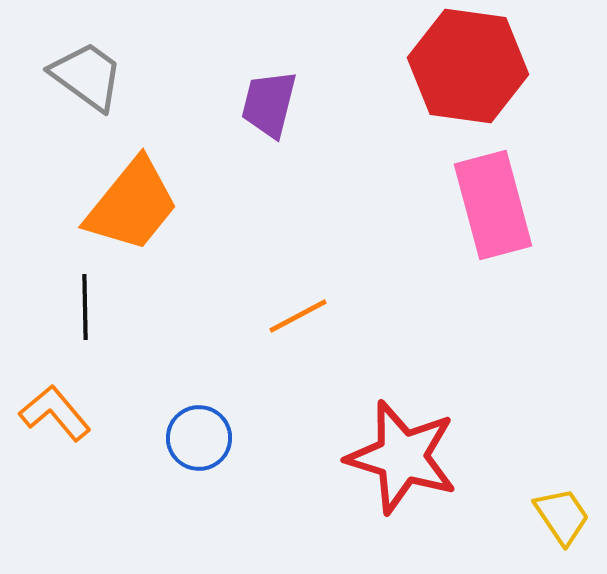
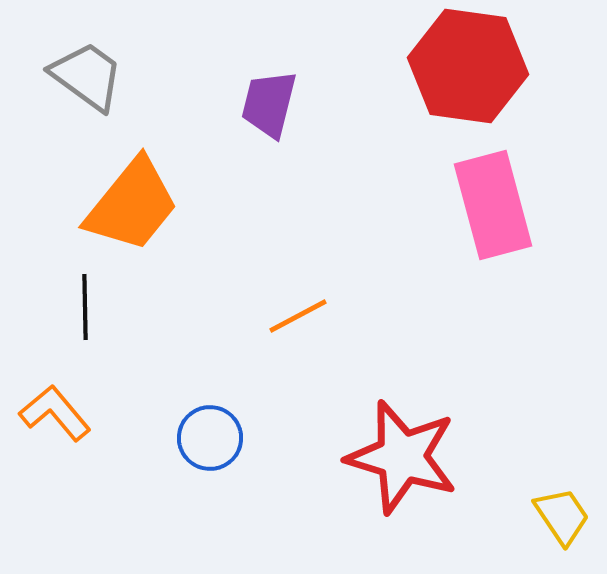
blue circle: moved 11 px right
